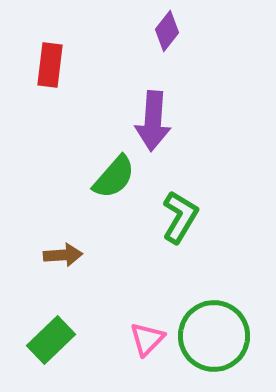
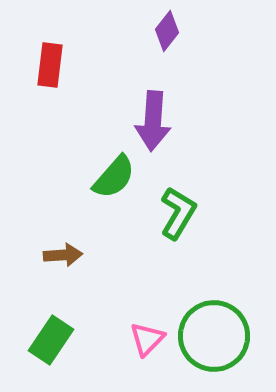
green L-shape: moved 2 px left, 4 px up
green rectangle: rotated 12 degrees counterclockwise
